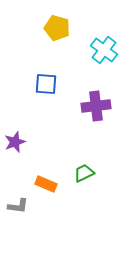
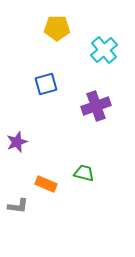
yellow pentagon: rotated 15 degrees counterclockwise
cyan cross: rotated 12 degrees clockwise
blue square: rotated 20 degrees counterclockwise
purple cross: rotated 12 degrees counterclockwise
purple star: moved 2 px right
green trapezoid: rotated 40 degrees clockwise
